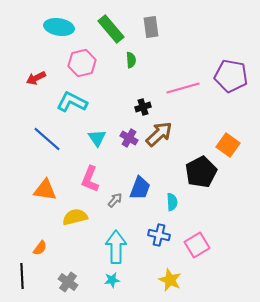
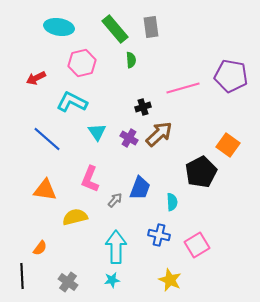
green rectangle: moved 4 px right
cyan triangle: moved 6 px up
